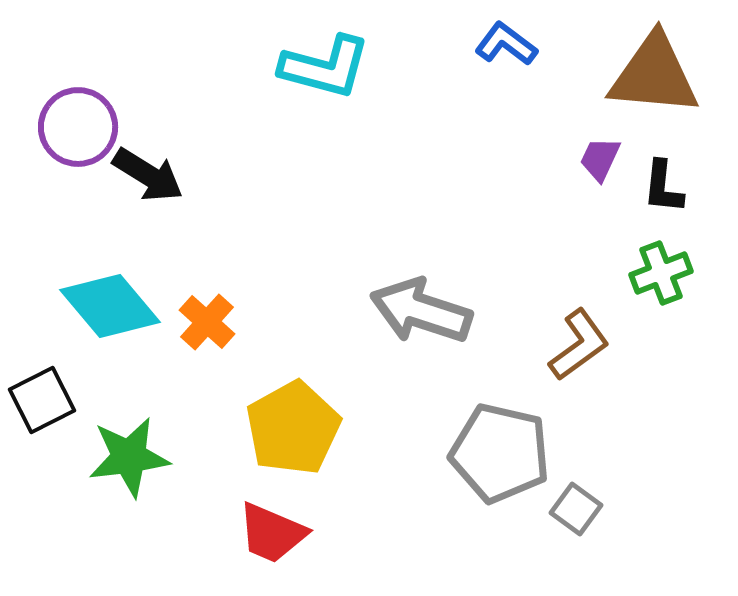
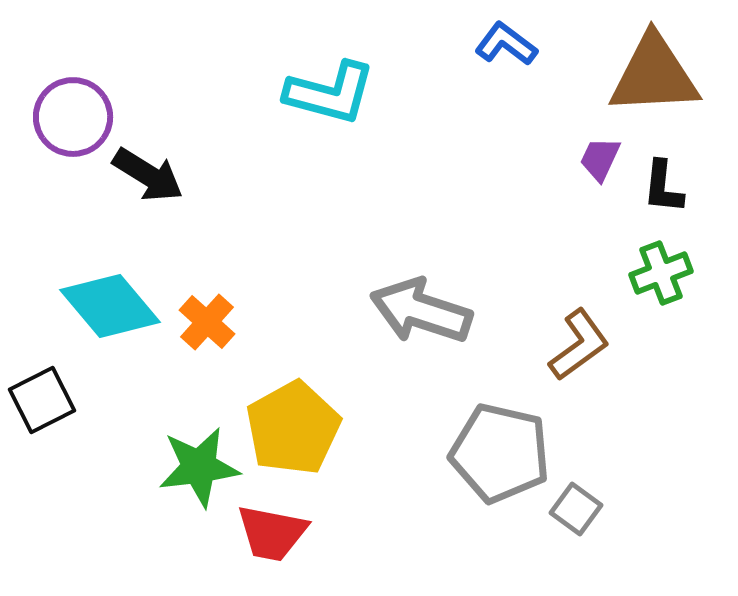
cyan L-shape: moved 5 px right, 26 px down
brown triangle: rotated 8 degrees counterclockwise
purple circle: moved 5 px left, 10 px up
green star: moved 70 px right, 10 px down
red trapezoid: rotated 12 degrees counterclockwise
